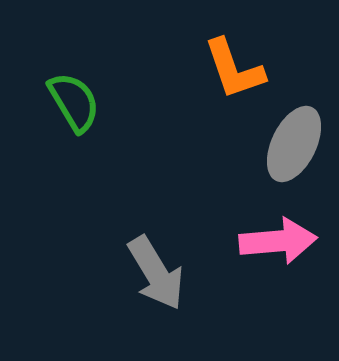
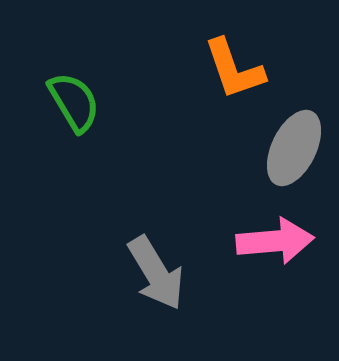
gray ellipse: moved 4 px down
pink arrow: moved 3 px left
